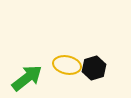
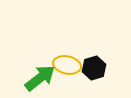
green arrow: moved 13 px right
